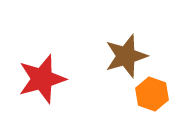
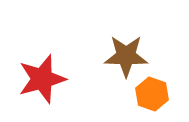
brown star: rotated 18 degrees clockwise
